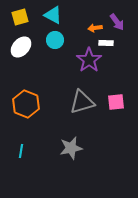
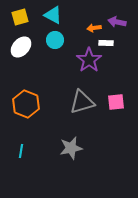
purple arrow: rotated 138 degrees clockwise
orange arrow: moved 1 px left
